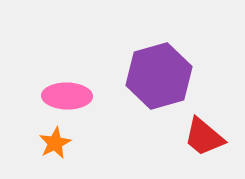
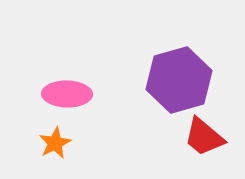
purple hexagon: moved 20 px right, 4 px down
pink ellipse: moved 2 px up
